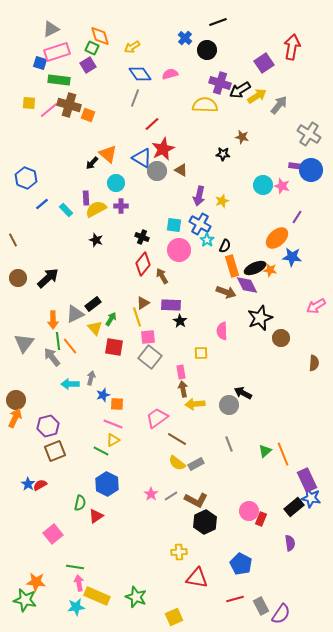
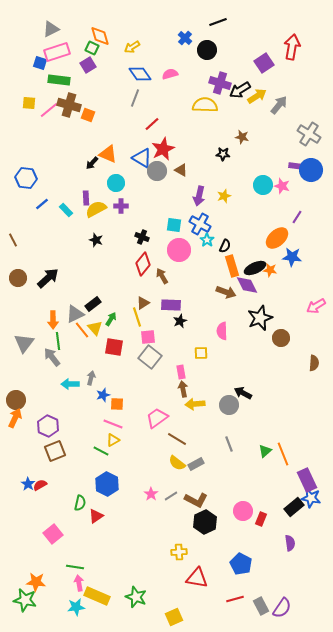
orange triangle at (108, 154): rotated 18 degrees counterclockwise
blue hexagon at (26, 178): rotated 15 degrees counterclockwise
yellow star at (222, 201): moved 2 px right, 5 px up
black star at (180, 321): rotated 16 degrees clockwise
orange line at (70, 346): moved 12 px right, 16 px up
purple hexagon at (48, 426): rotated 20 degrees counterclockwise
pink circle at (249, 511): moved 6 px left
purple semicircle at (281, 614): moved 1 px right, 6 px up
